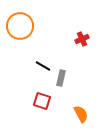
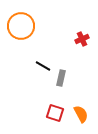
orange circle: moved 1 px right
red square: moved 13 px right, 12 px down
